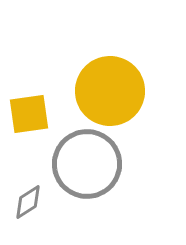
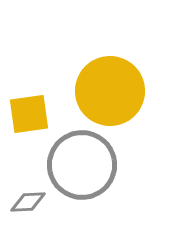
gray circle: moved 5 px left, 1 px down
gray diamond: rotated 30 degrees clockwise
